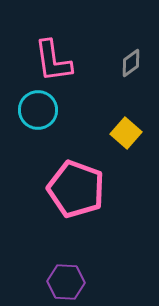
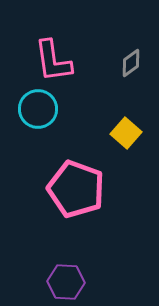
cyan circle: moved 1 px up
